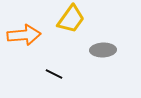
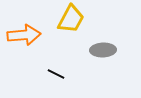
yellow trapezoid: rotated 8 degrees counterclockwise
black line: moved 2 px right
